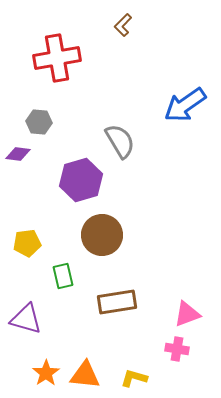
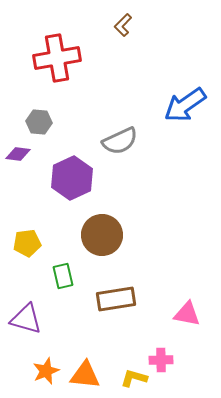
gray semicircle: rotated 96 degrees clockwise
purple hexagon: moved 9 px left, 2 px up; rotated 9 degrees counterclockwise
brown rectangle: moved 1 px left, 3 px up
pink triangle: rotated 32 degrees clockwise
pink cross: moved 16 px left, 11 px down; rotated 10 degrees counterclockwise
orange star: moved 2 px up; rotated 12 degrees clockwise
